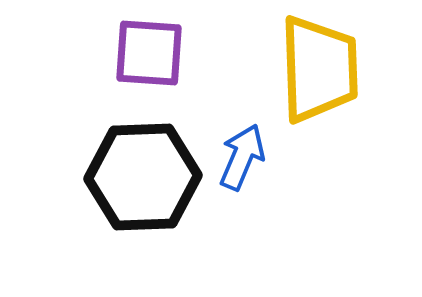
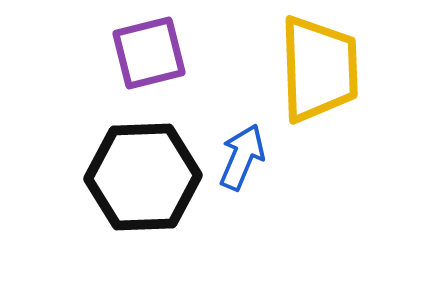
purple square: rotated 18 degrees counterclockwise
